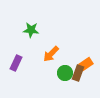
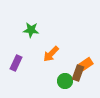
green circle: moved 8 px down
